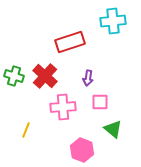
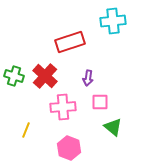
green triangle: moved 2 px up
pink hexagon: moved 13 px left, 2 px up
